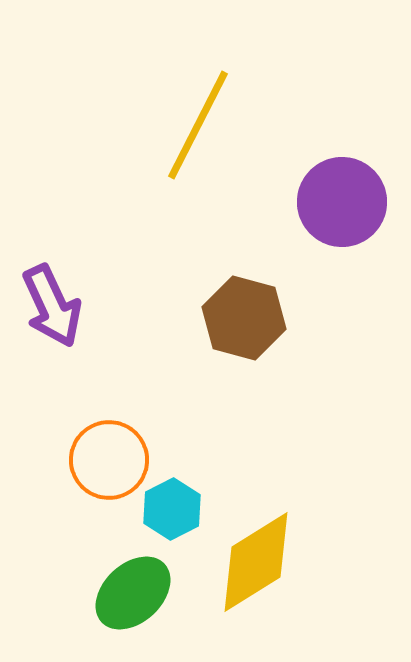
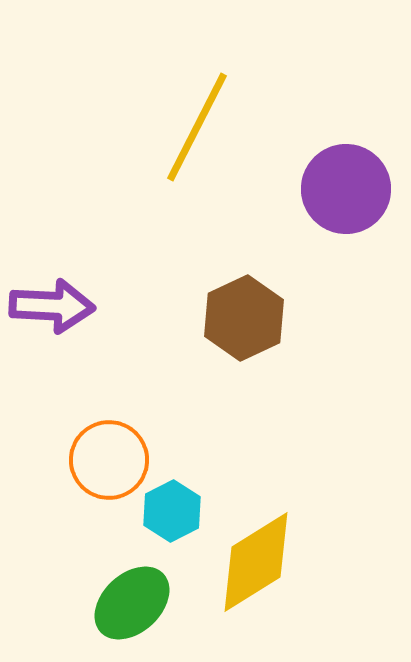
yellow line: moved 1 px left, 2 px down
purple circle: moved 4 px right, 13 px up
purple arrow: rotated 62 degrees counterclockwise
brown hexagon: rotated 20 degrees clockwise
cyan hexagon: moved 2 px down
green ellipse: moved 1 px left, 10 px down
